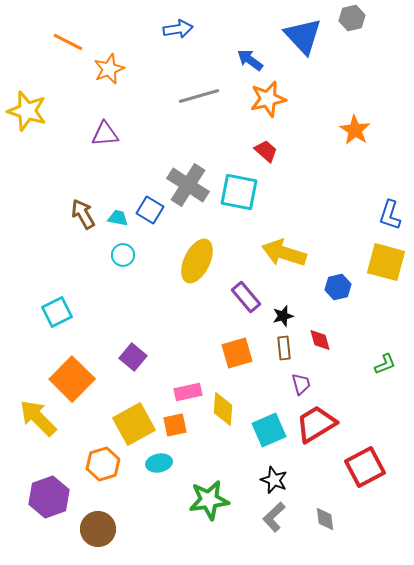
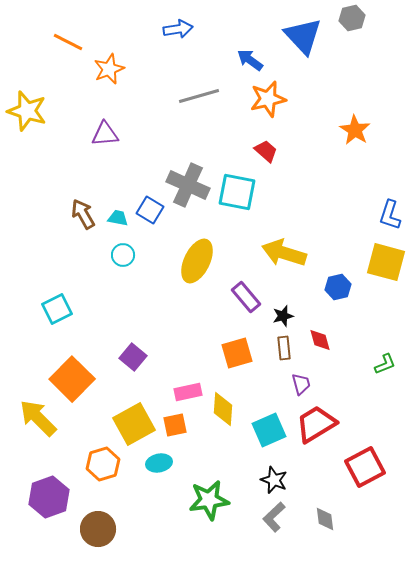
gray cross at (188, 185): rotated 9 degrees counterclockwise
cyan square at (239, 192): moved 2 px left
cyan square at (57, 312): moved 3 px up
